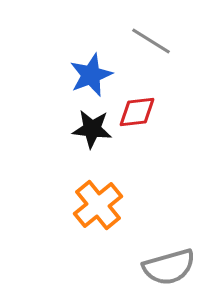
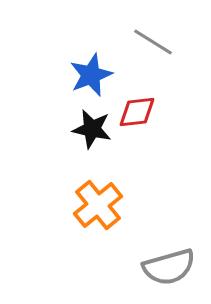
gray line: moved 2 px right, 1 px down
black star: rotated 6 degrees clockwise
